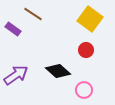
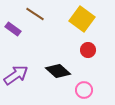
brown line: moved 2 px right
yellow square: moved 8 px left
red circle: moved 2 px right
